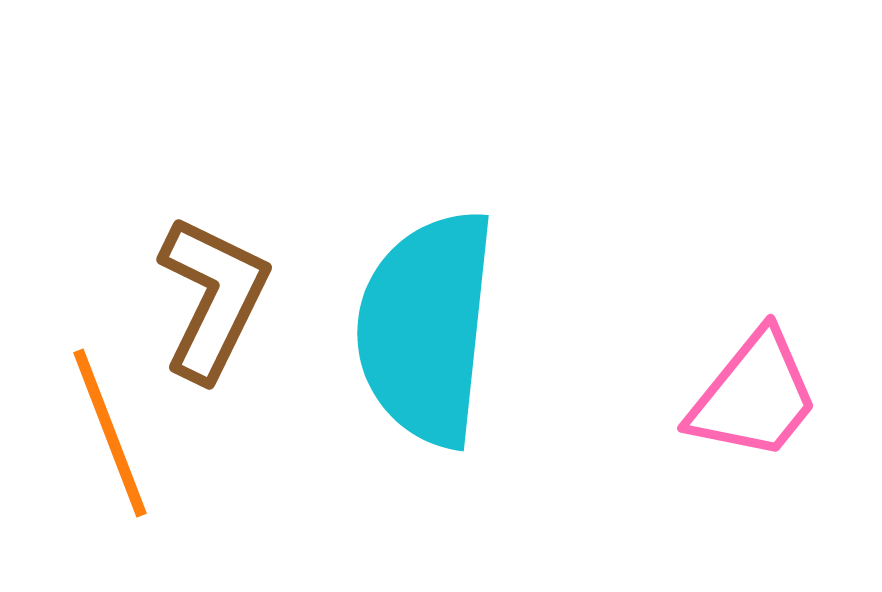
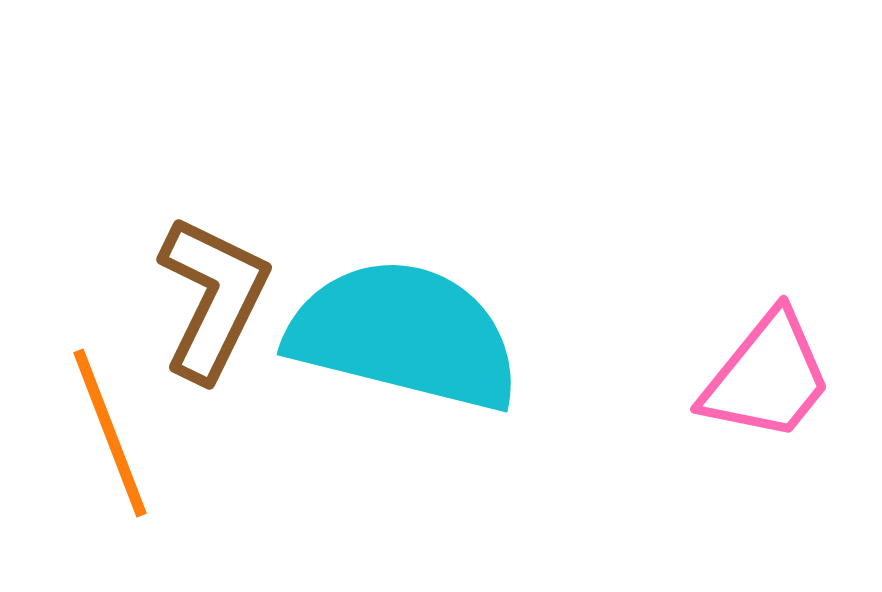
cyan semicircle: moved 22 px left, 7 px down; rotated 98 degrees clockwise
pink trapezoid: moved 13 px right, 19 px up
